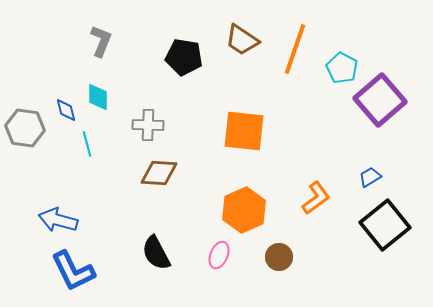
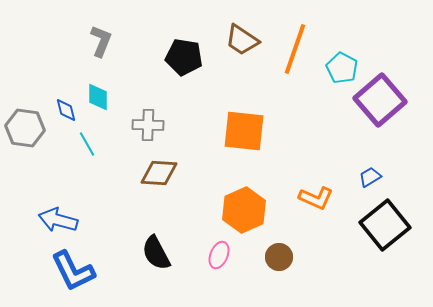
cyan line: rotated 15 degrees counterclockwise
orange L-shape: rotated 60 degrees clockwise
